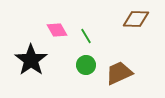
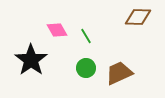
brown diamond: moved 2 px right, 2 px up
green circle: moved 3 px down
